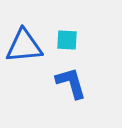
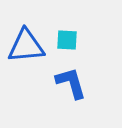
blue triangle: moved 2 px right
